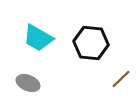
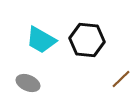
cyan trapezoid: moved 3 px right, 2 px down
black hexagon: moved 4 px left, 3 px up
